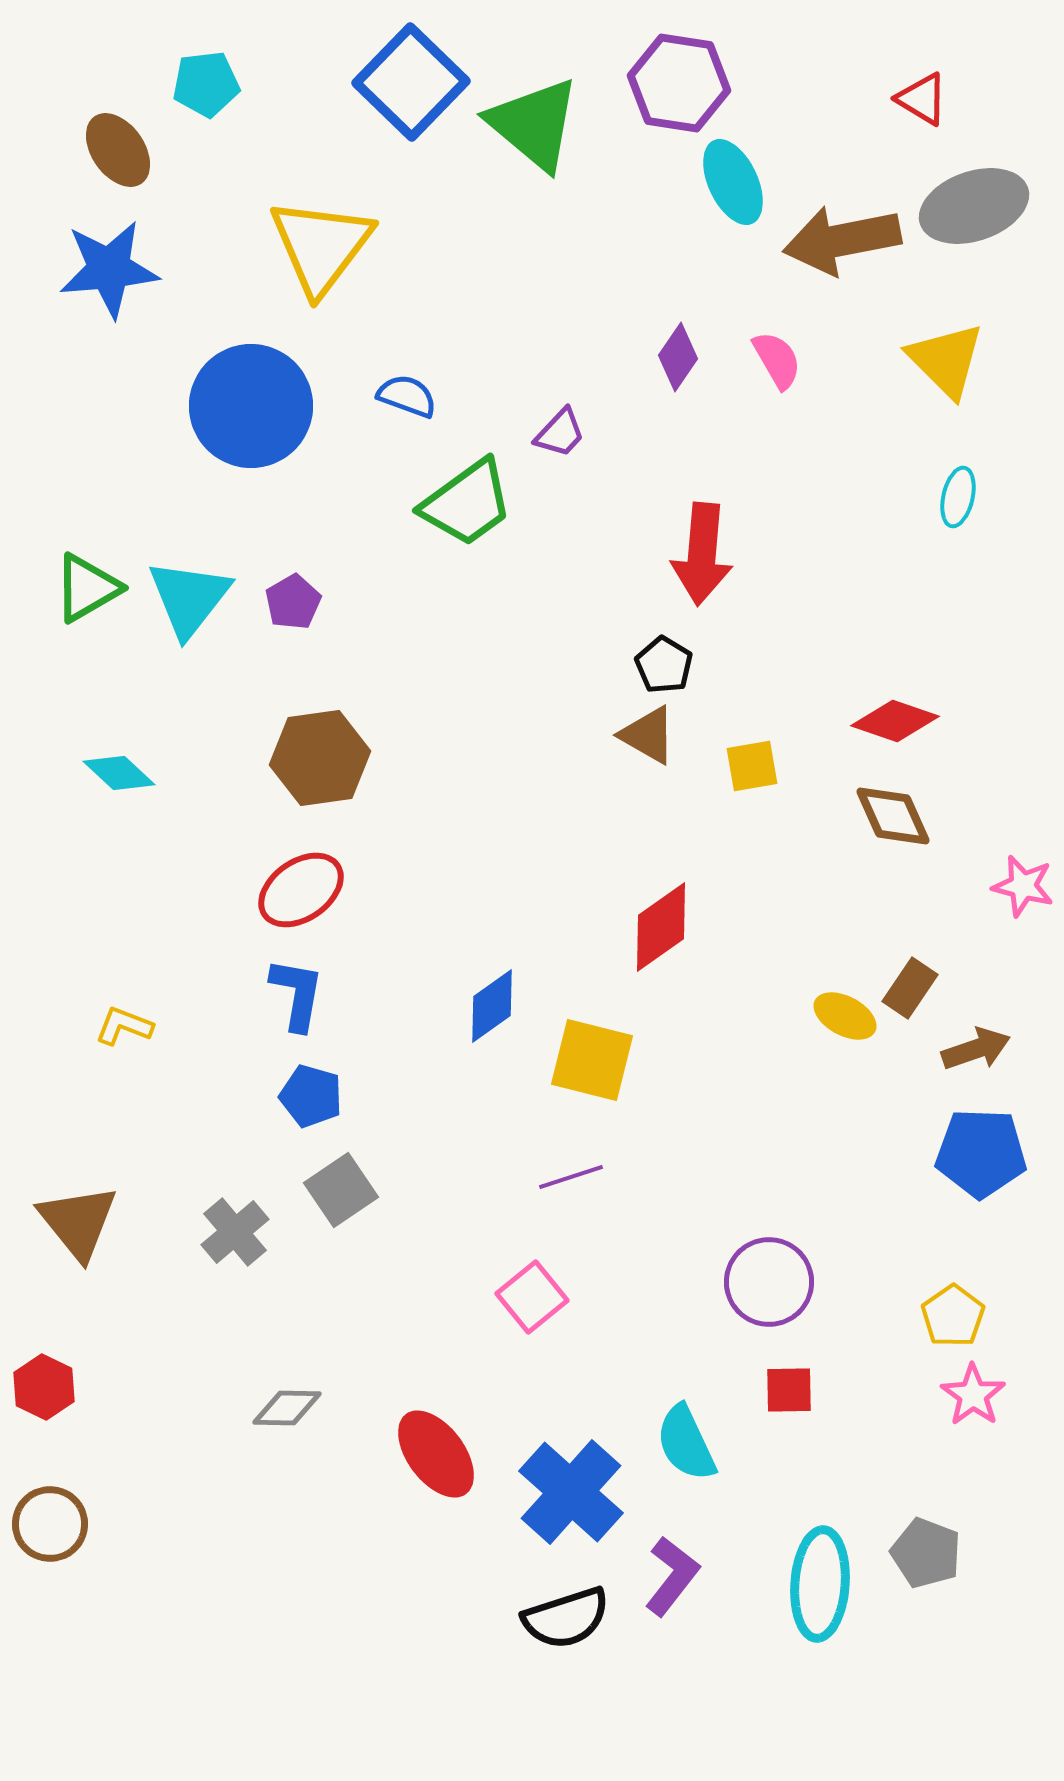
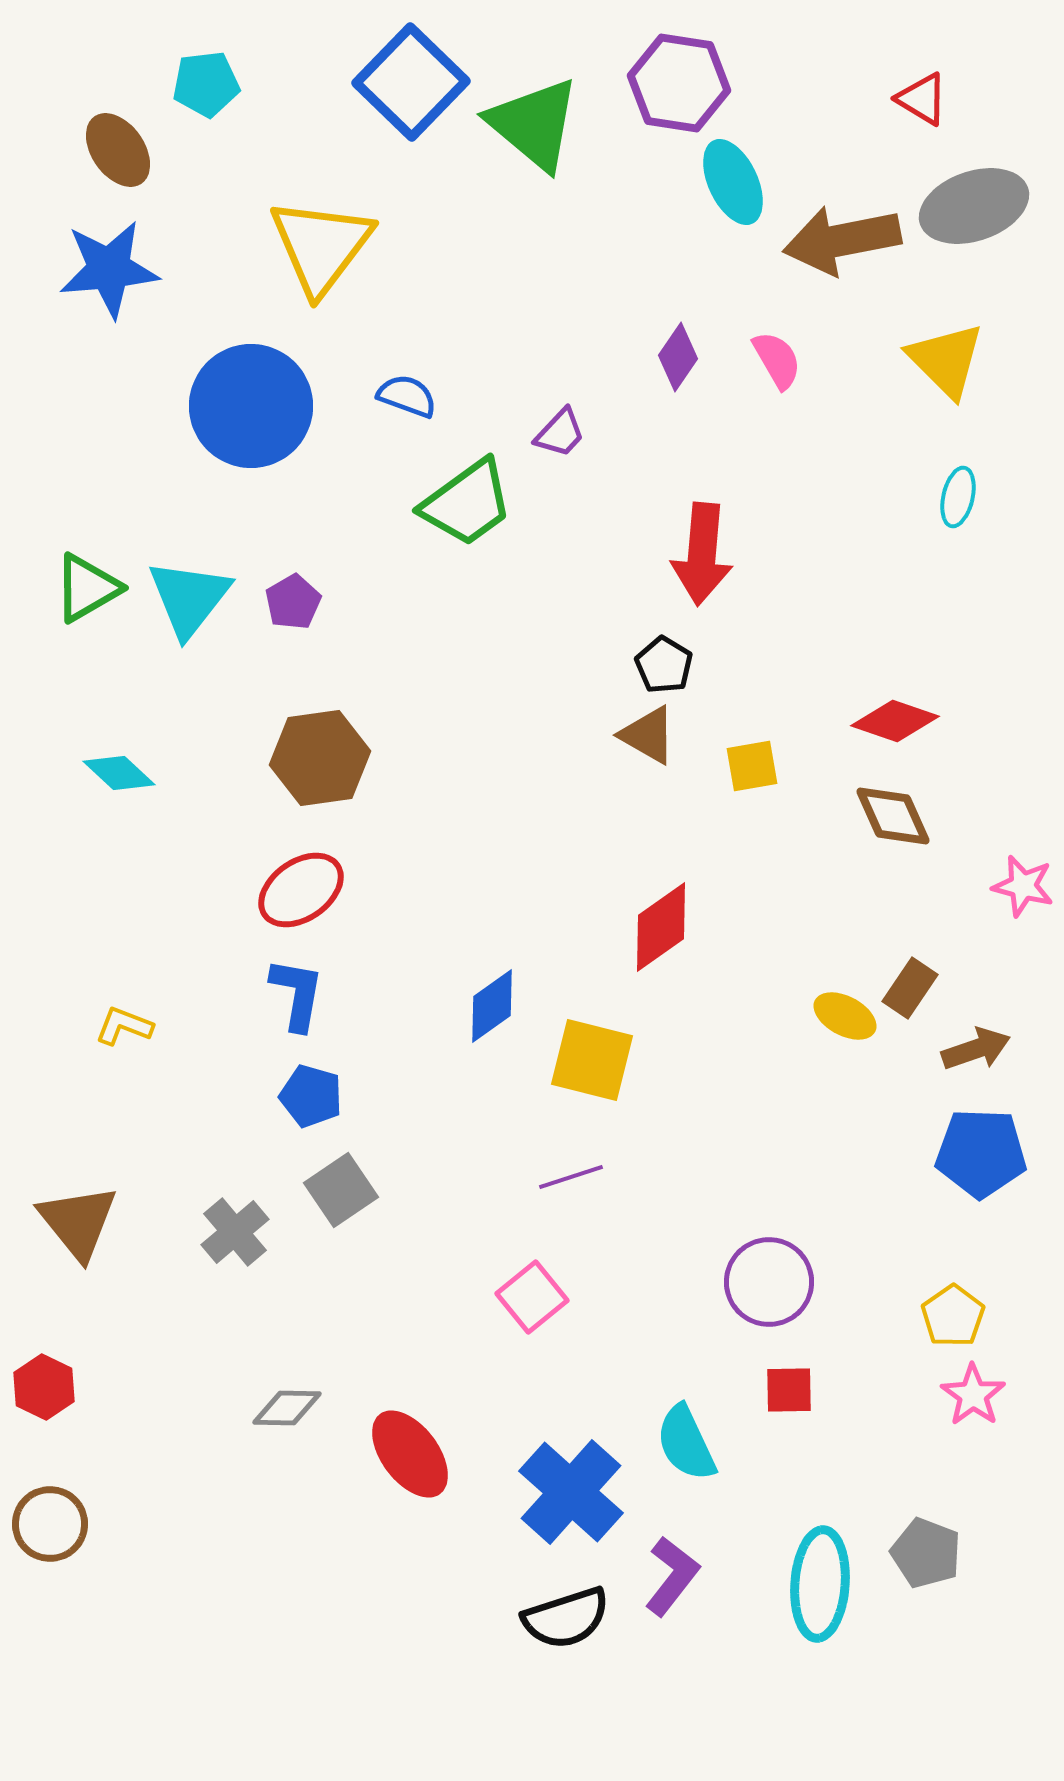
red ellipse at (436, 1454): moved 26 px left
